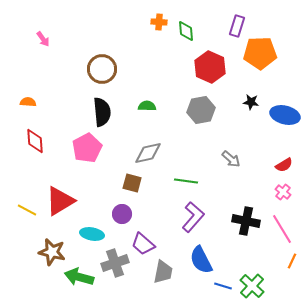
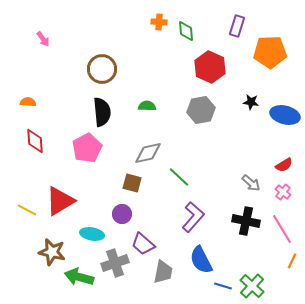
orange pentagon: moved 10 px right, 1 px up
gray arrow: moved 20 px right, 24 px down
green line: moved 7 px left, 4 px up; rotated 35 degrees clockwise
